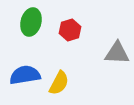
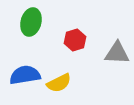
red hexagon: moved 5 px right, 10 px down
yellow semicircle: rotated 35 degrees clockwise
